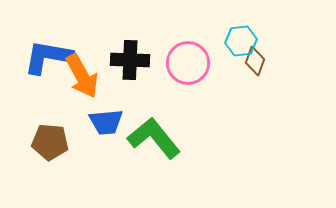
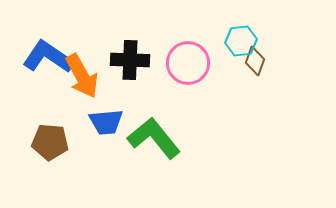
blue L-shape: rotated 24 degrees clockwise
